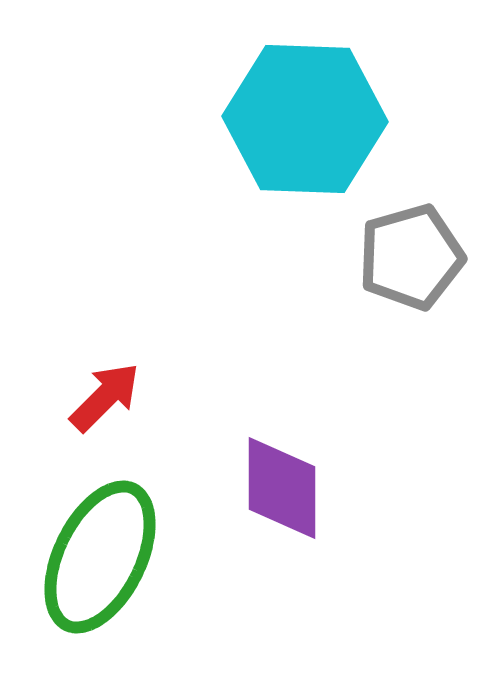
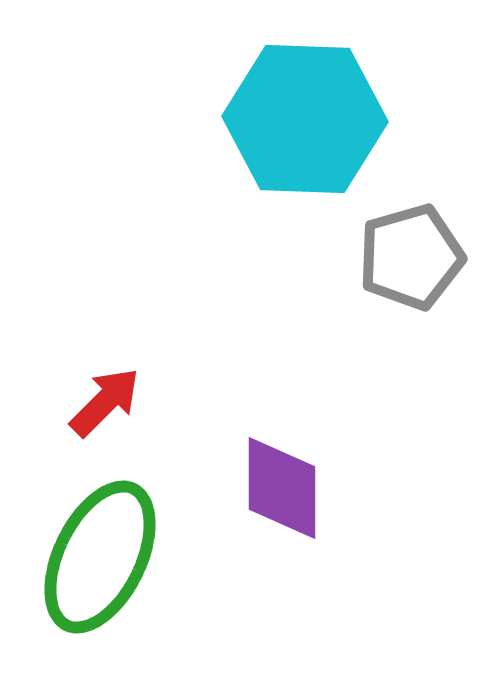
red arrow: moved 5 px down
